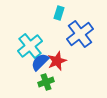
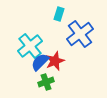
cyan rectangle: moved 1 px down
red star: moved 2 px left
